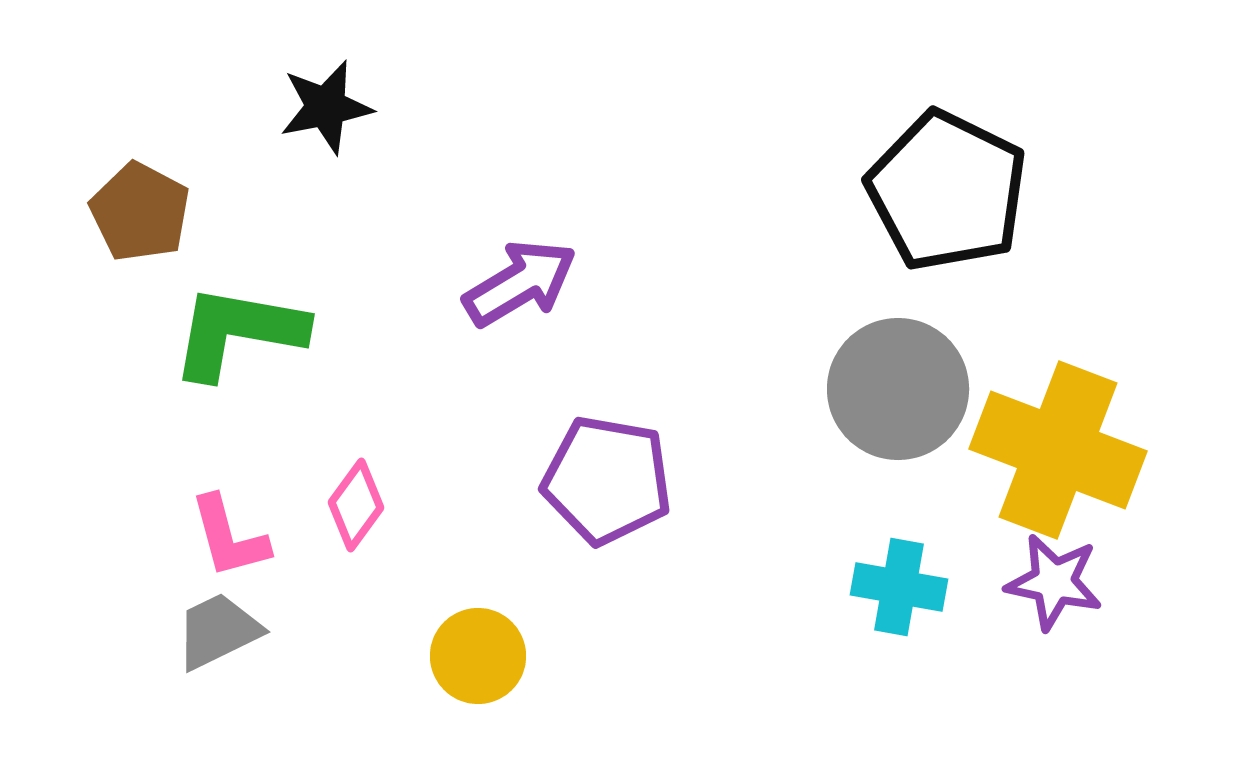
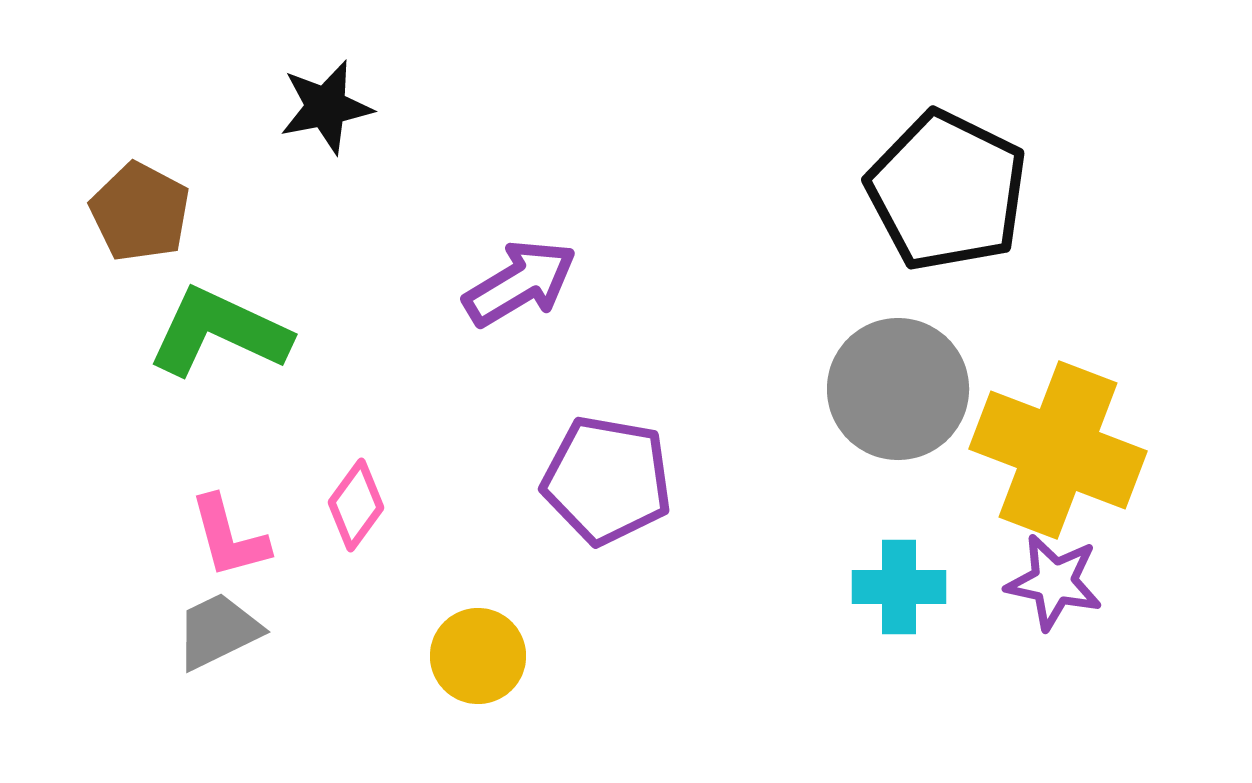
green L-shape: moved 19 px left; rotated 15 degrees clockwise
cyan cross: rotated 10 degrees counterclockwise
